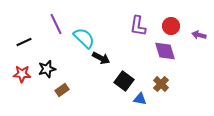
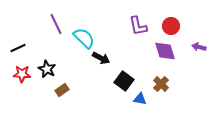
purple L-shape: rotated 20 degrees counterclockwise
purple arrow: moved 12 px down
black line: moved 6 px left, 6 px down
black star: rotated 30 degrees counterclockwise
